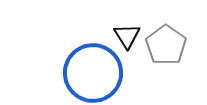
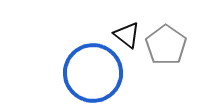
black triangle: moved 1 px up; rotated 20 degrees counterclockwise
